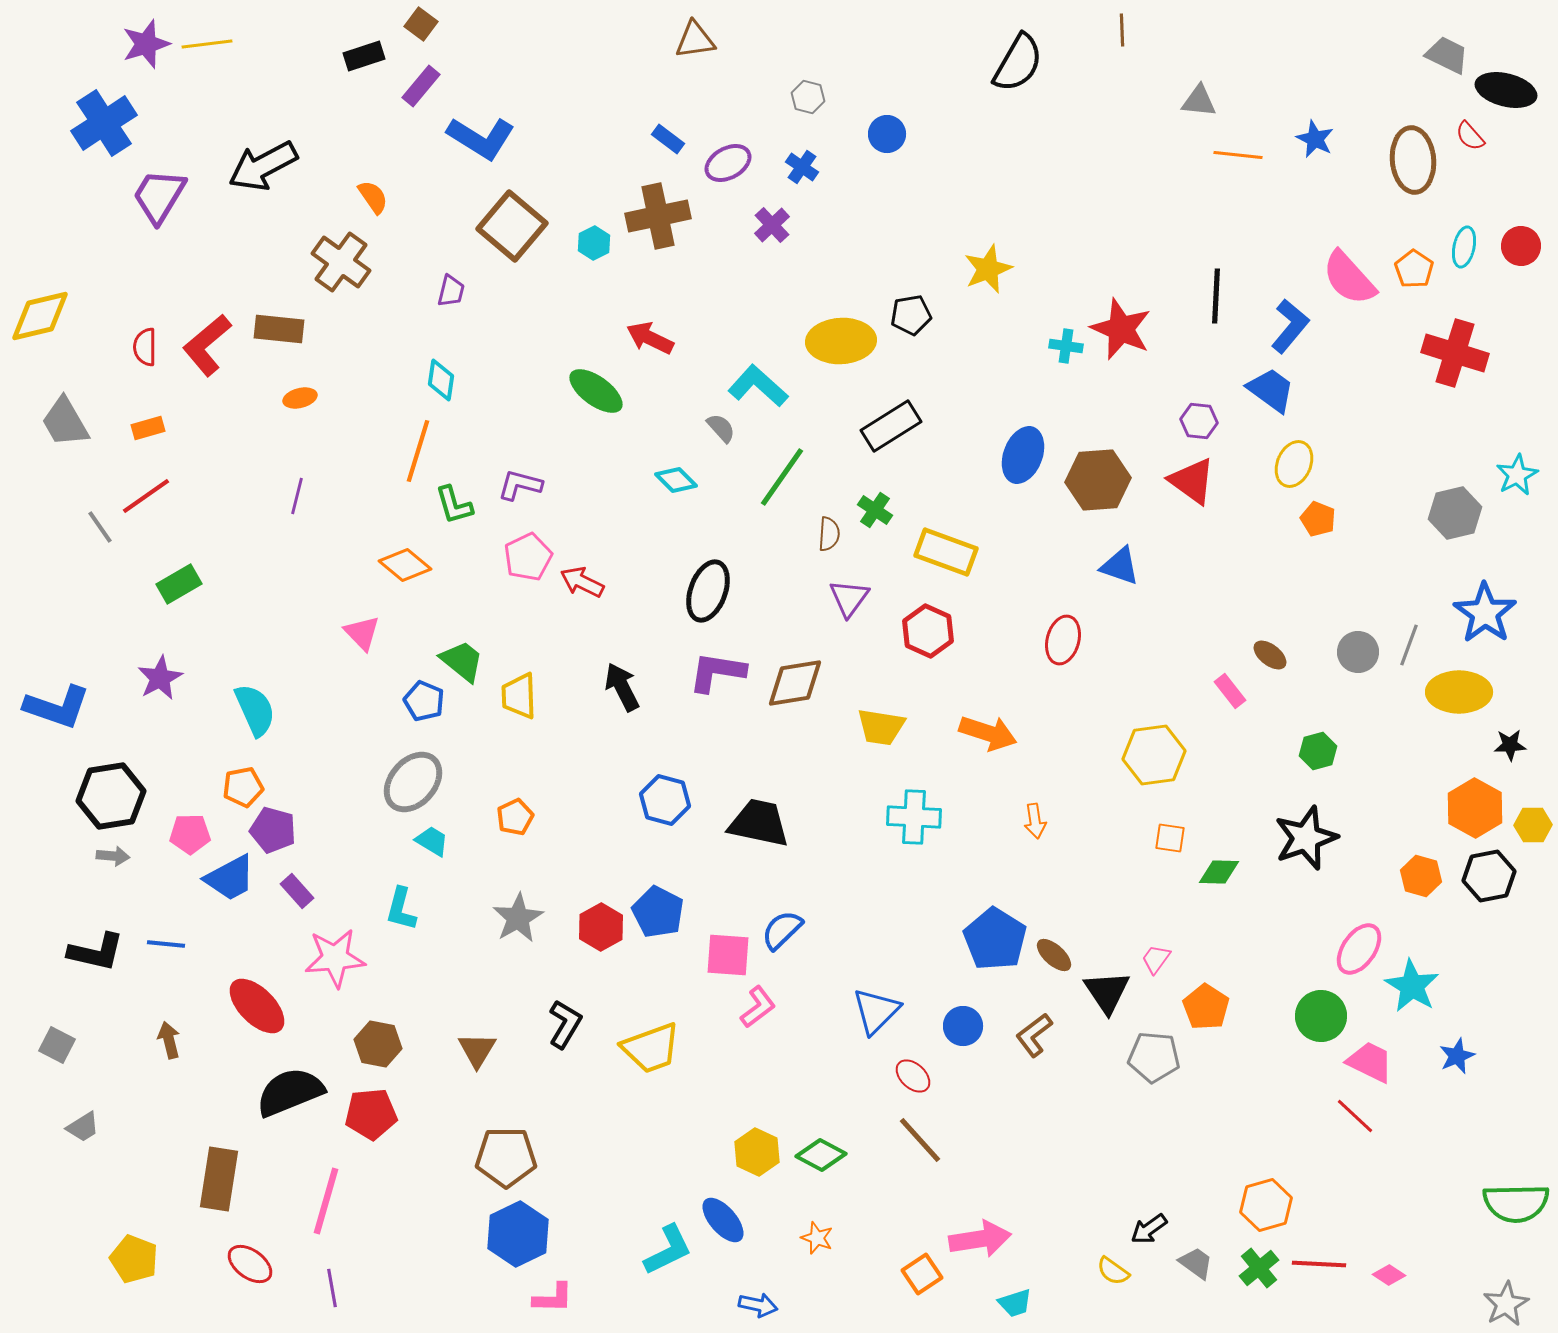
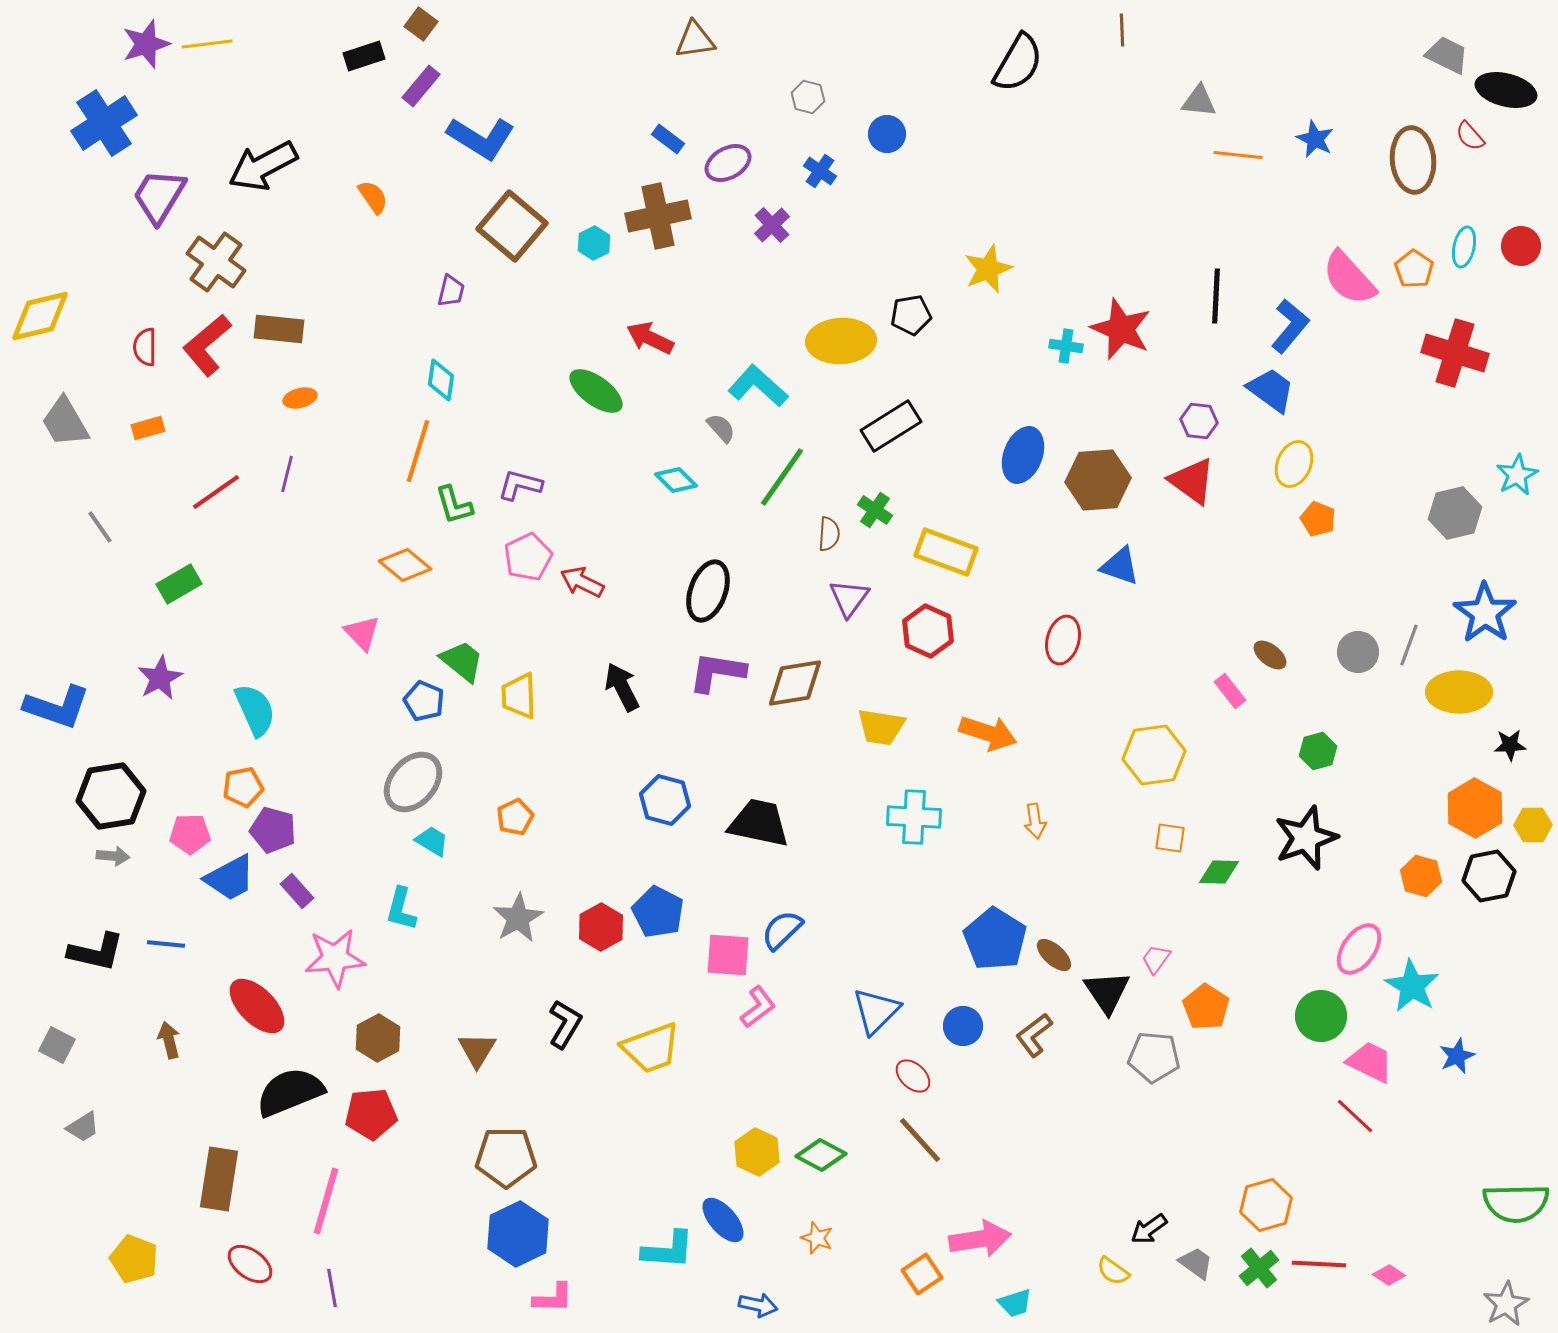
blue cross at (802, 167): moved 18 px right, 4 px down
brown cross at (341, 262): moved 125 px left
red line at (146, 496): moved 70 px right, 4 px up
purple line at (297, 496): moved 10 px left, 22 px up
brown hexagon at (378, 1044): moved 6 px up; rotated 21 degrees clockwise
cyan L-shape at (668, 1250): rotated 30 degrees clockwise
